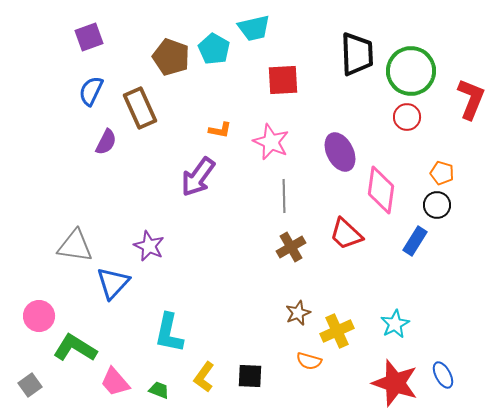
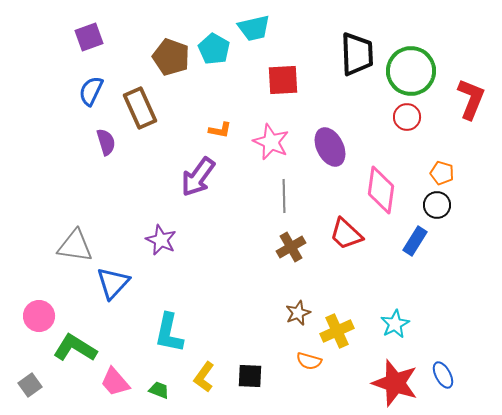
purple semicircle: rotated 44 degrees counterclockwise
purple ellipse: moved 10 px left, 5 px up
purple star: moved 12 px right, 6 px up
